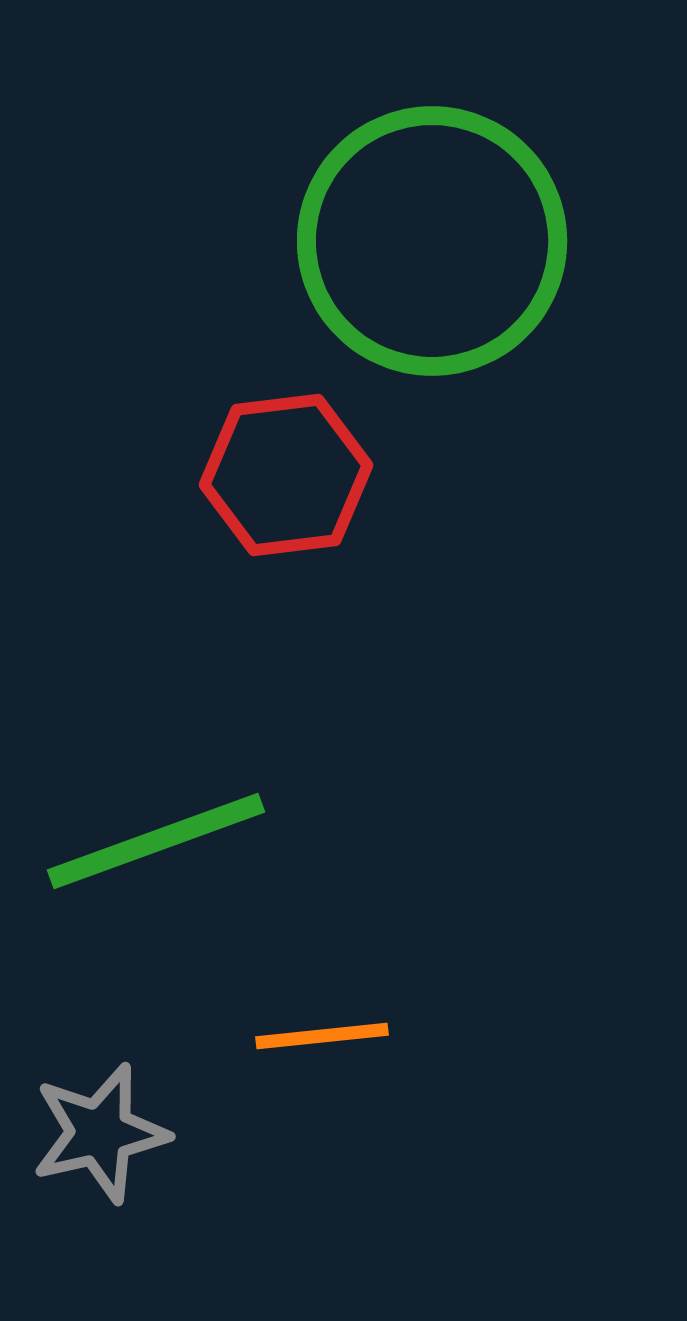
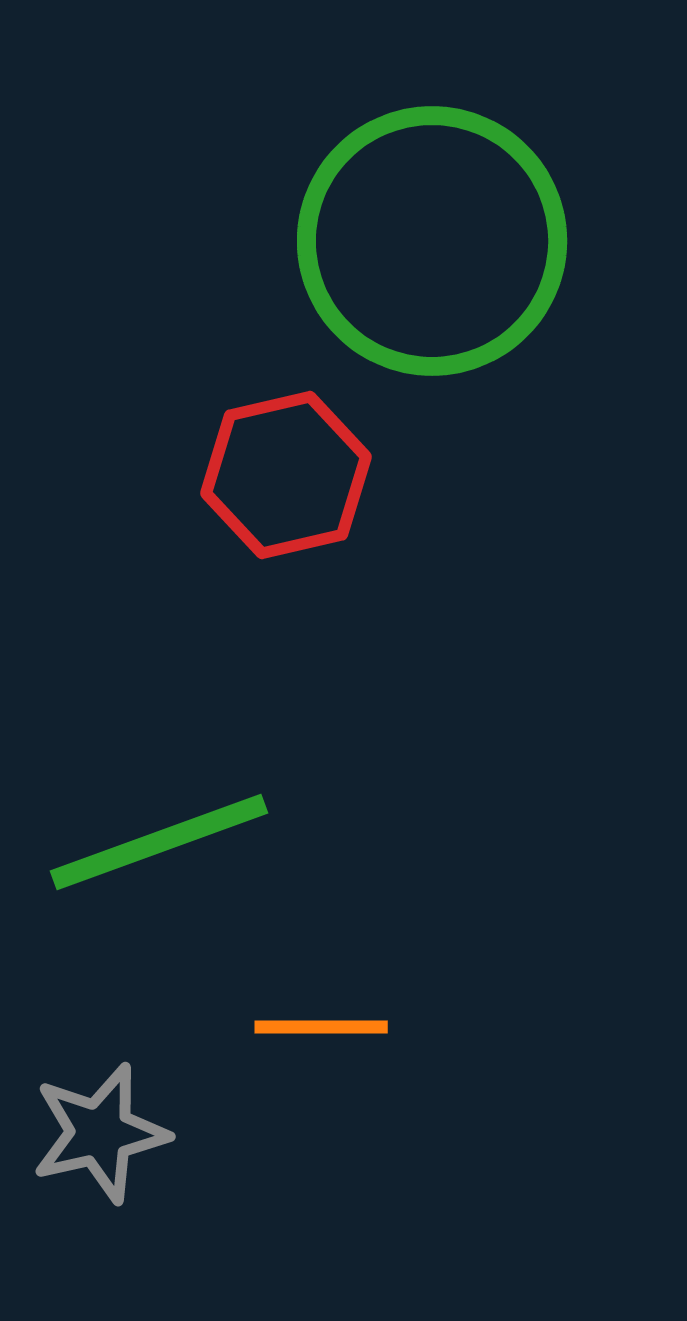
red hexagon: rotated 6 degrees counterclockwise
green line: moved 3 px right, 1 px down
orange line: moved 1 px left, 9 px up; rotated 6 degrees clockwise
